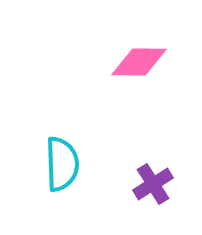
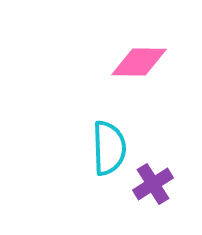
cyan semicircle: moved 47 px right, 16 px up
